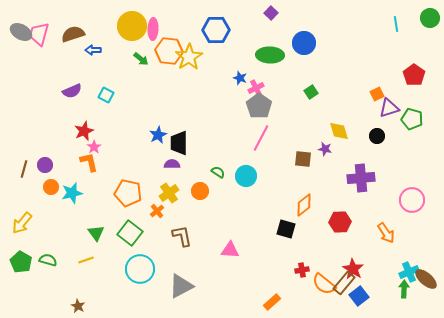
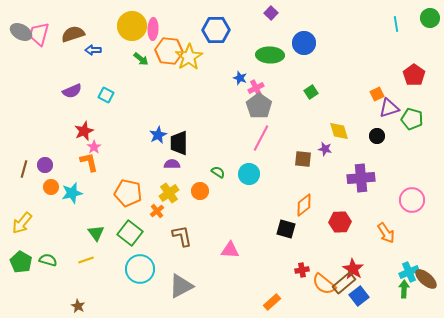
cyan circle at (246, 176): moved 3 px right, 2 px up
brown rectangle at (344, 283): rotated 10 degrees clockwise
